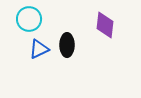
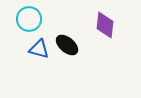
black ellipse: rotated 50 degrees counterclockwise
blue triangle: rotated 40 degrees clockwise
